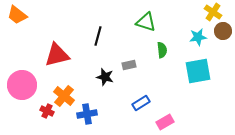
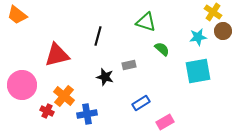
green semicircle: moved 1 px up; rotated 42 degrees counterclockwise
